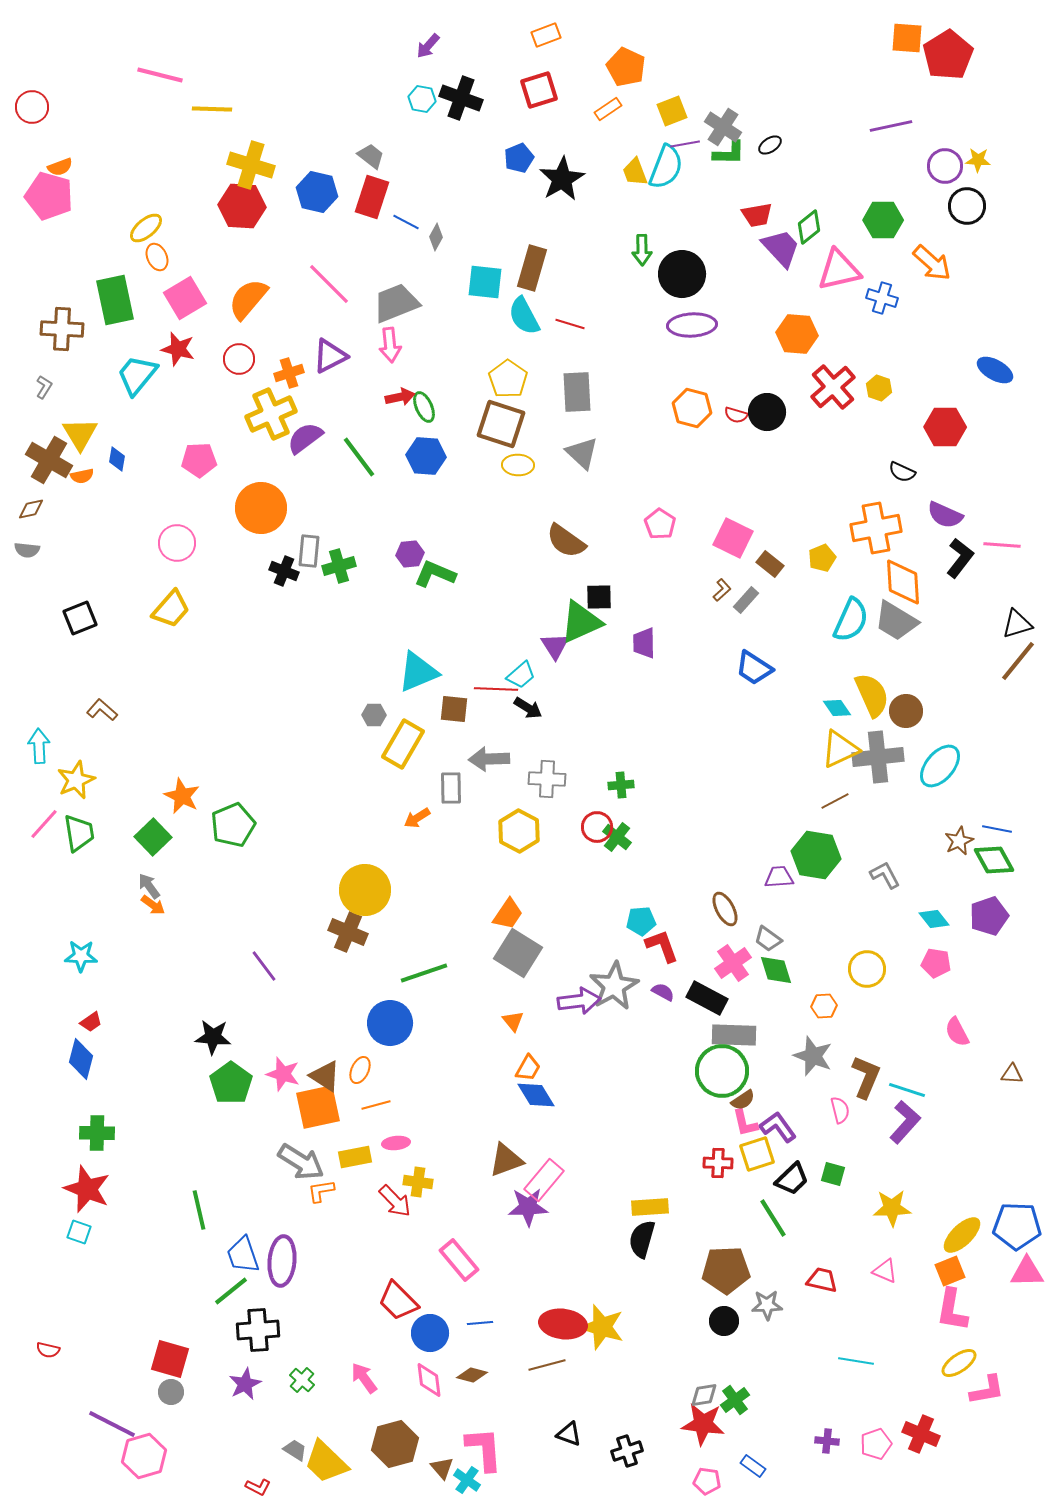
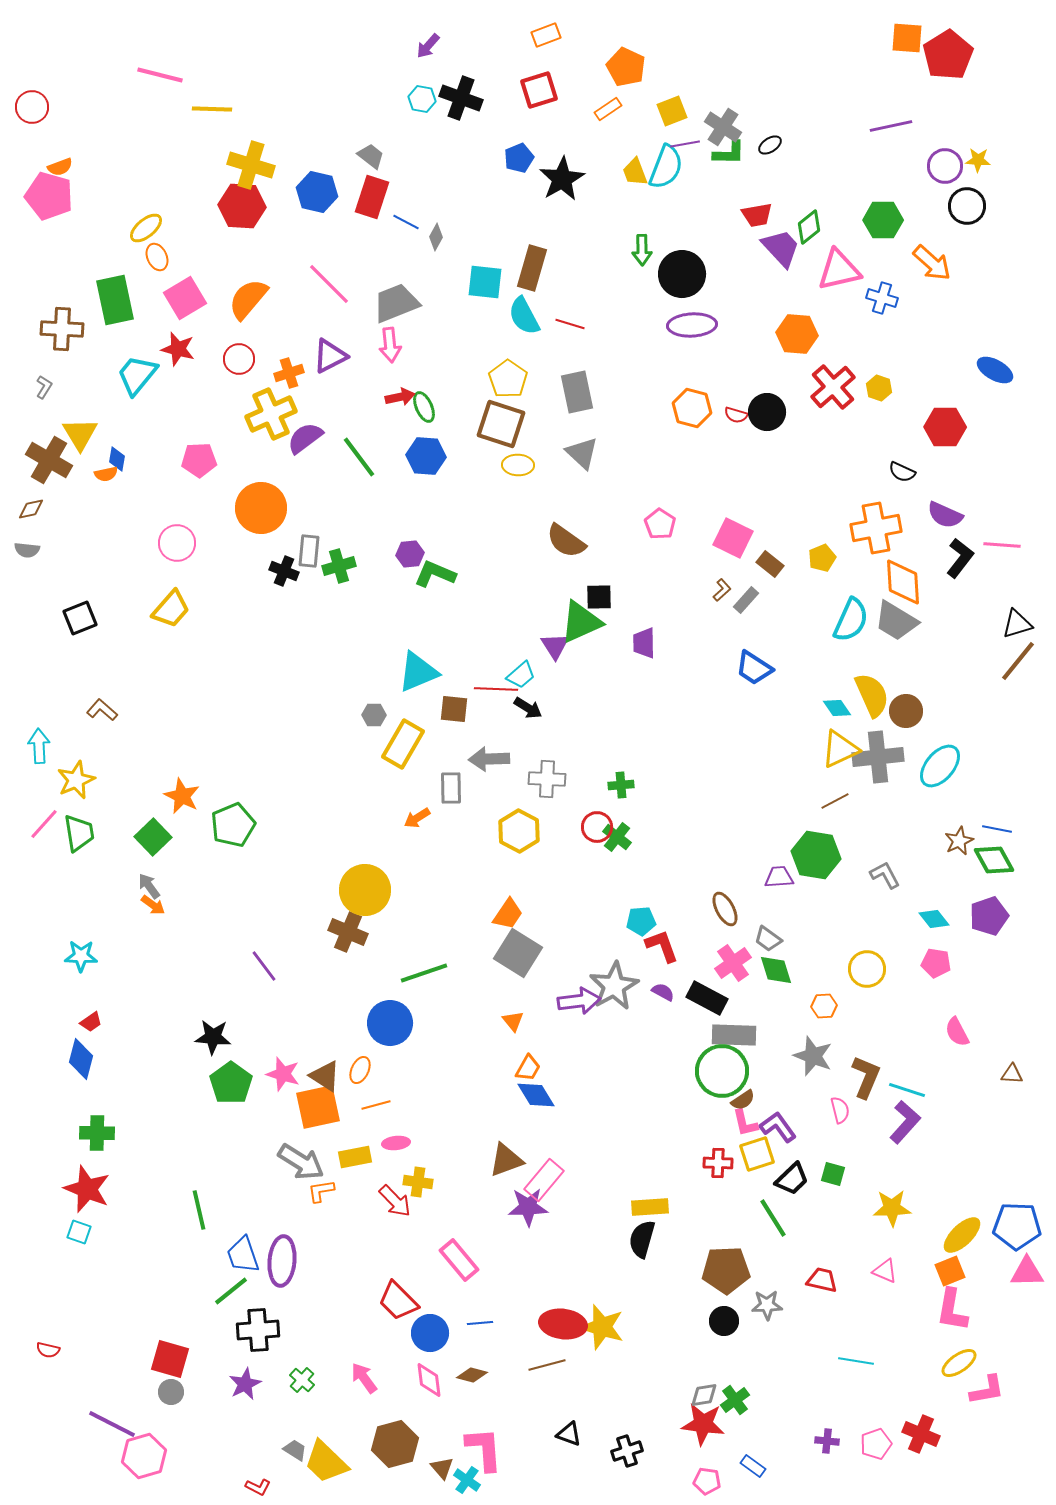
gray rectangle at (577, 392): rotated 9 degrees counterclockwise
orange semicircle at (82, 476): moved 24 px right, 2 px up
